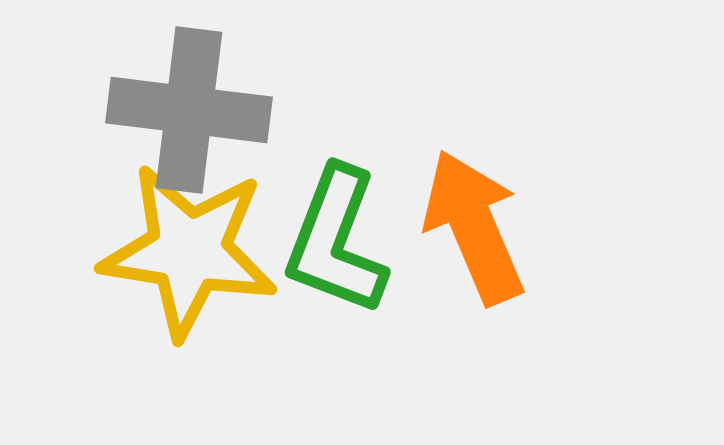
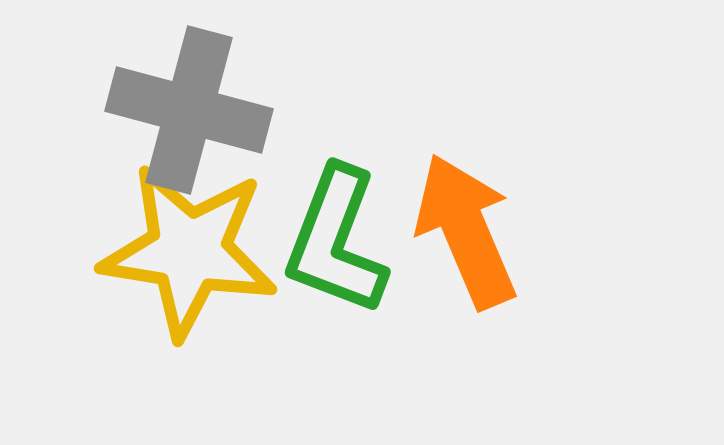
gray cross: rotated 8 degrees clockwise
orange arrow: moved 8 px left, 4 px down
